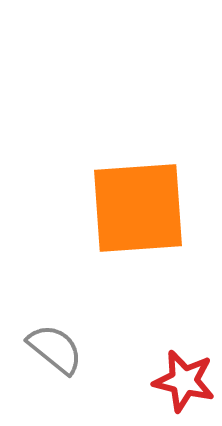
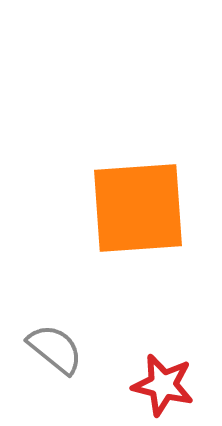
red star: moved 21 px left, 4 px down
